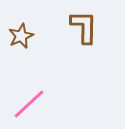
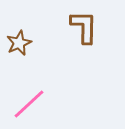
brown star: moved 2 px left, 7 px down
